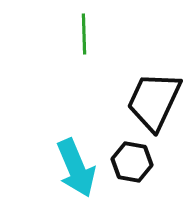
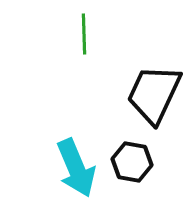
black trapezoid: moved 7 px up
